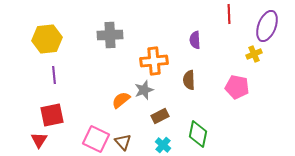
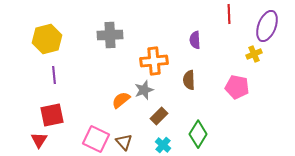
yellow hexagon: rotated 8 degrees counterclockwise
brown rectangle: moved 1 px left; rotated 18 degrees counterclockwise
green diamond: rotated 20 degrees clockwise
brown triangle: moved 1 px right
